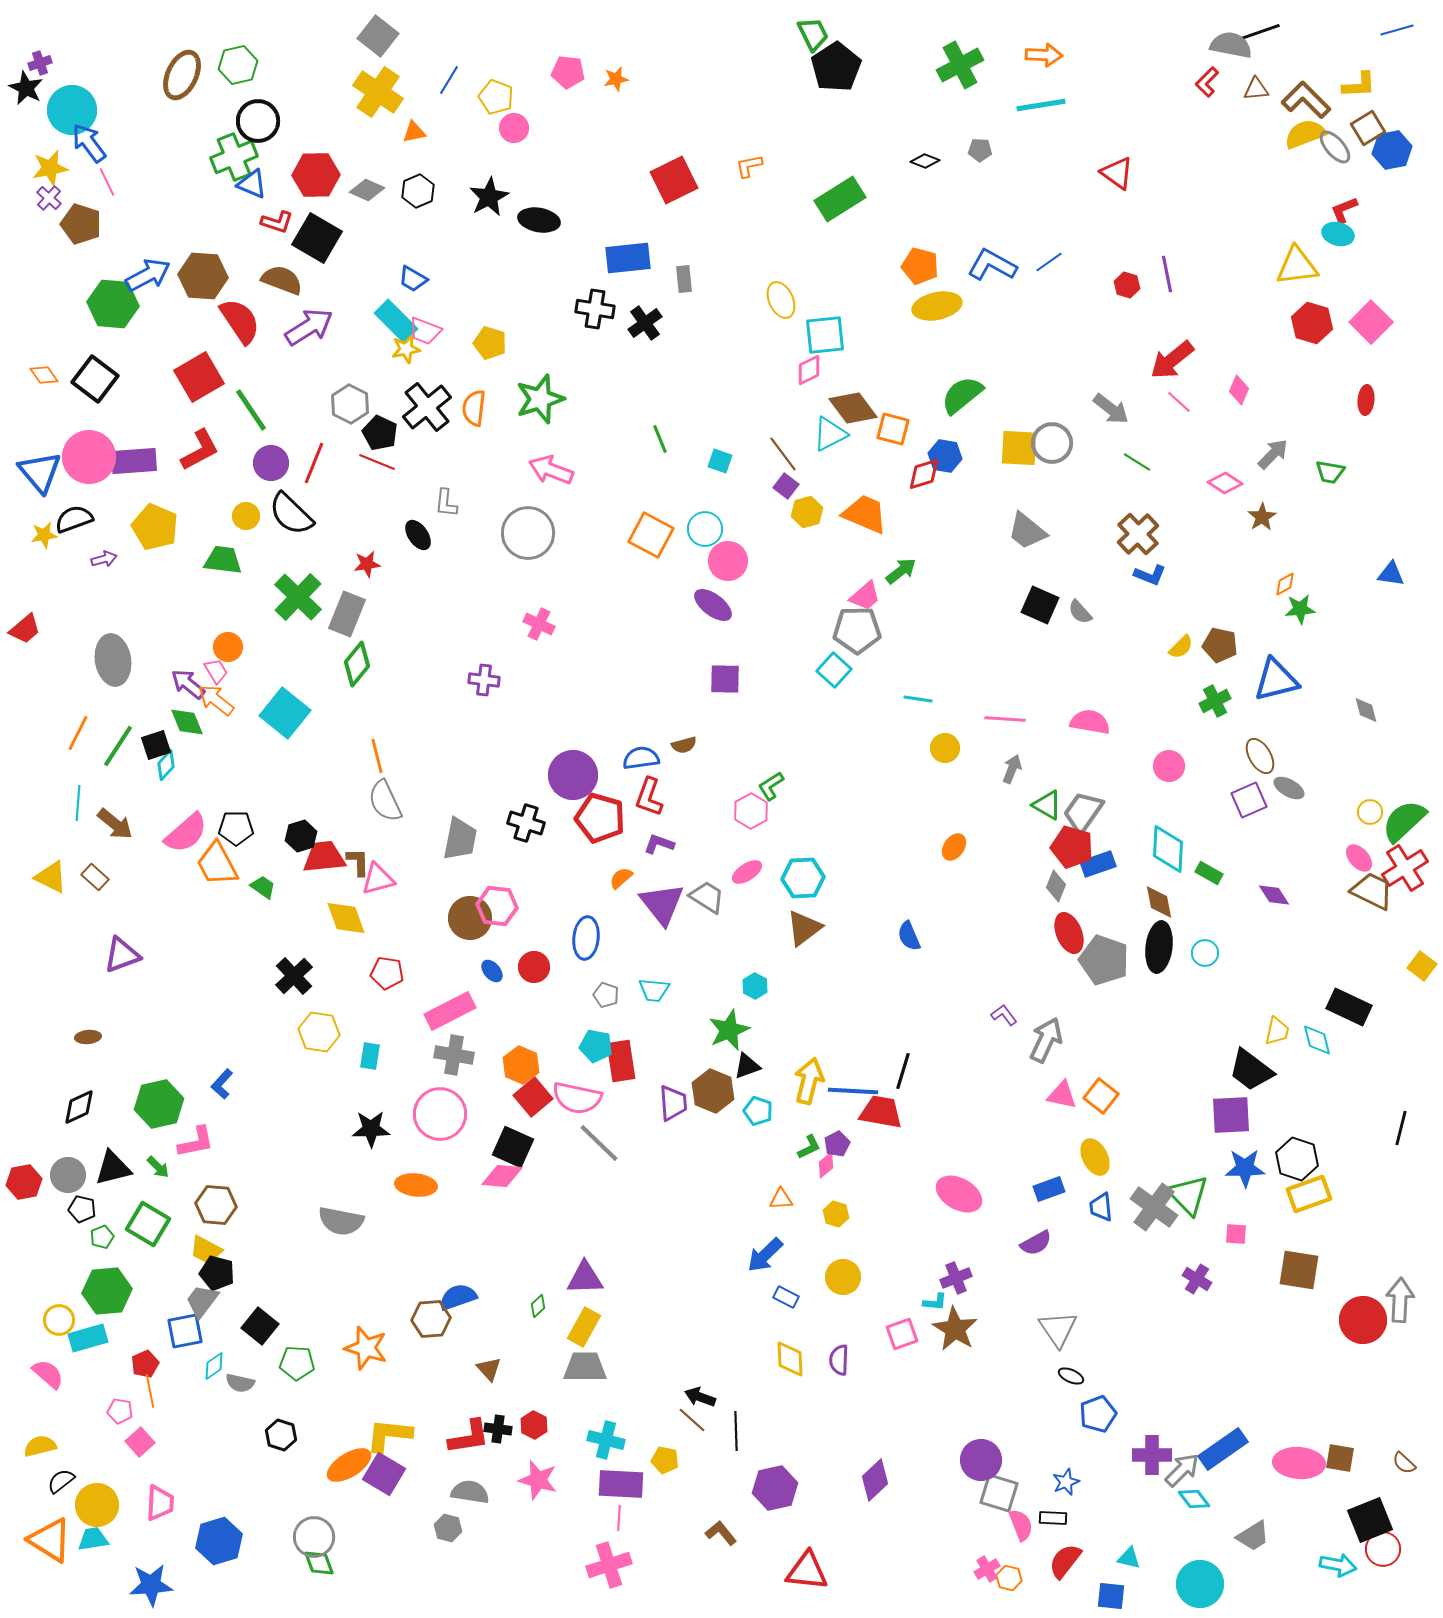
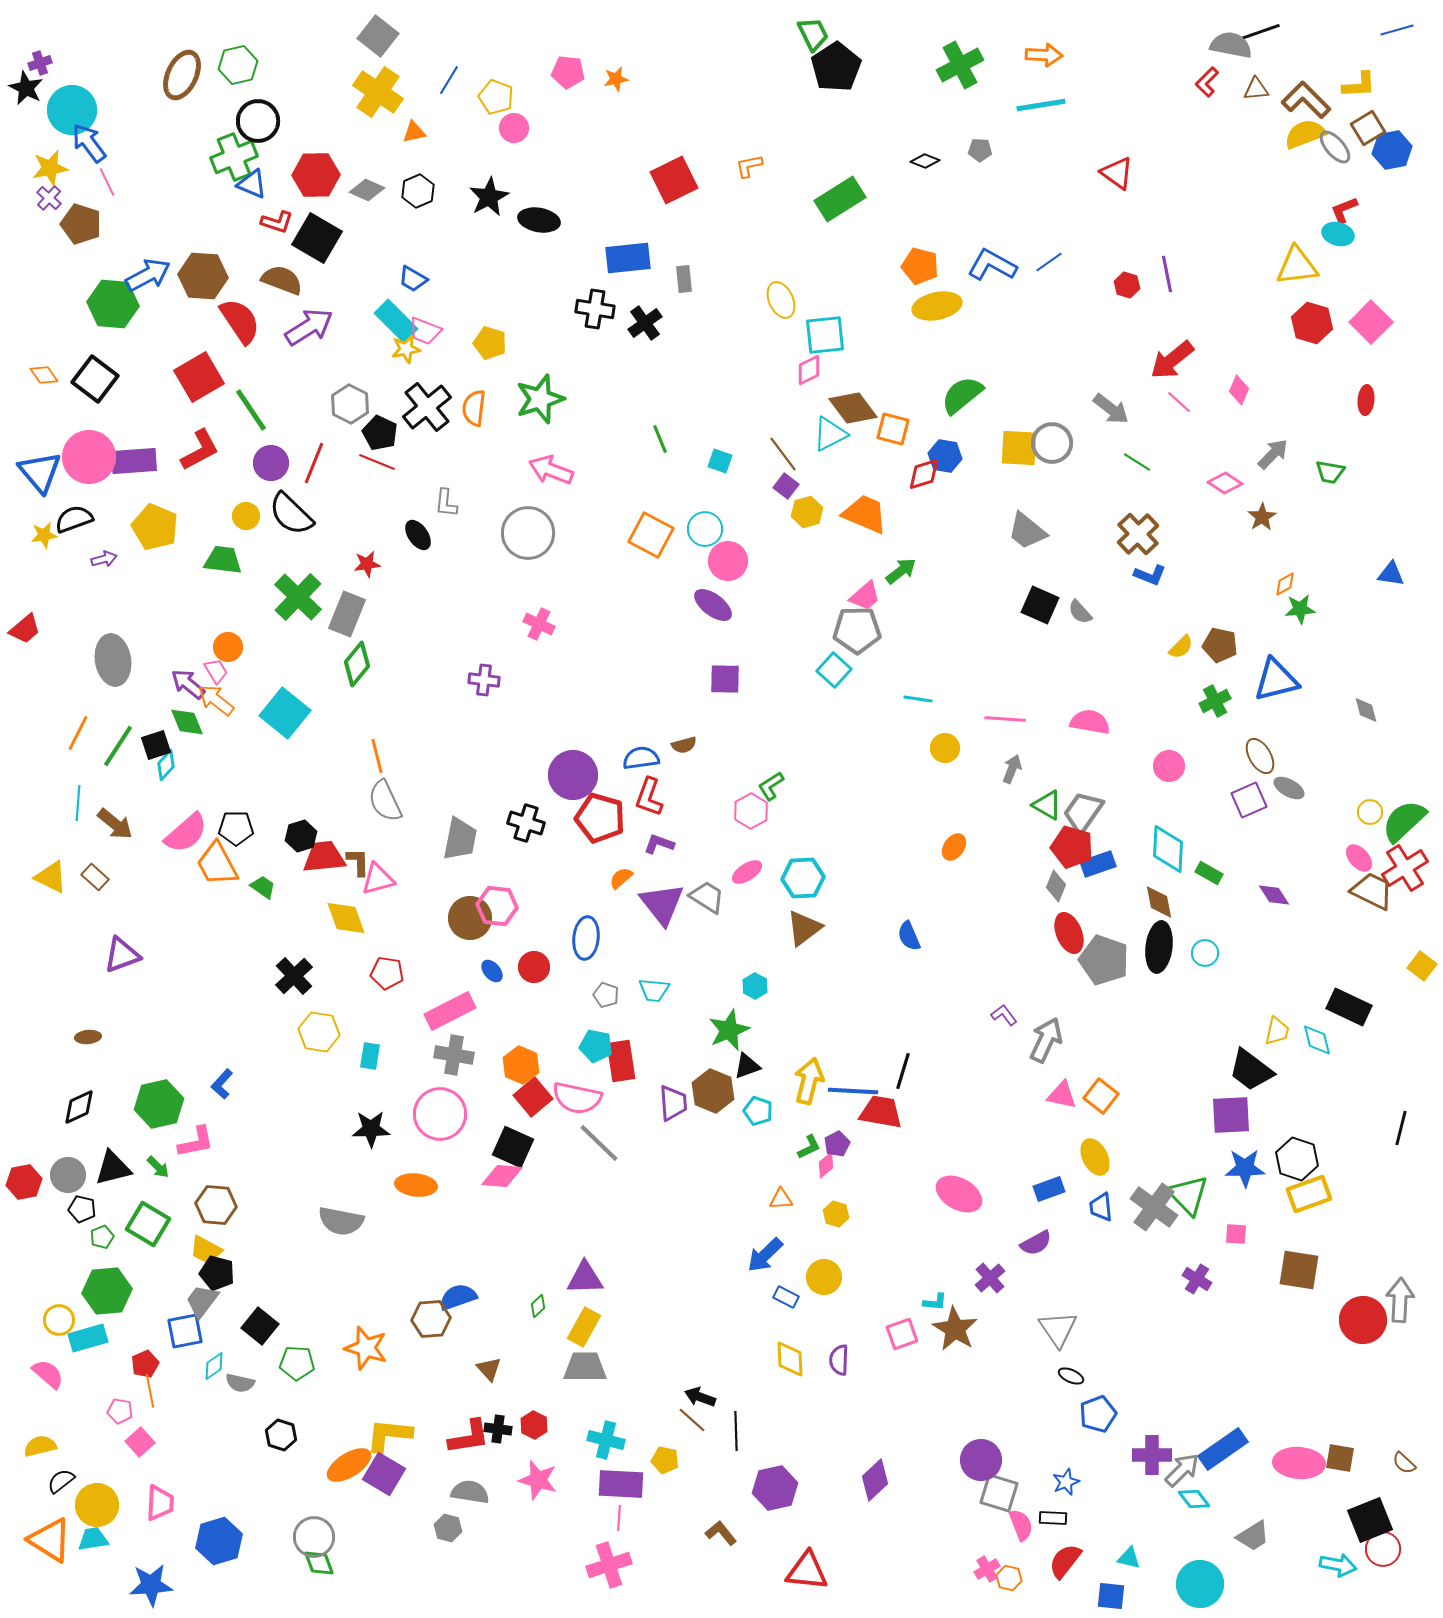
yellow circle at (843, 1277): moved 19 px left
purple cross at (956, 1278): moved 34 px right; rotated 20 degrees counterclockwise
